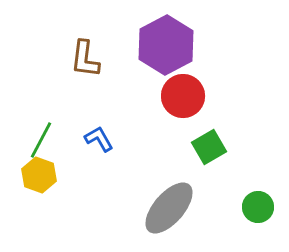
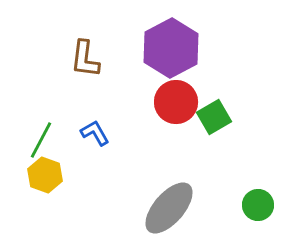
purple hexagon: moved 5 px right, 3 px down
red circle: moved 7 px left, 6 px down
blue L-shape: moved 4 px left, 6 px up
green square: moved 5 px right, 30 px up
yellow hexagon: moved 6 px right
green circle: moved 2 px up
